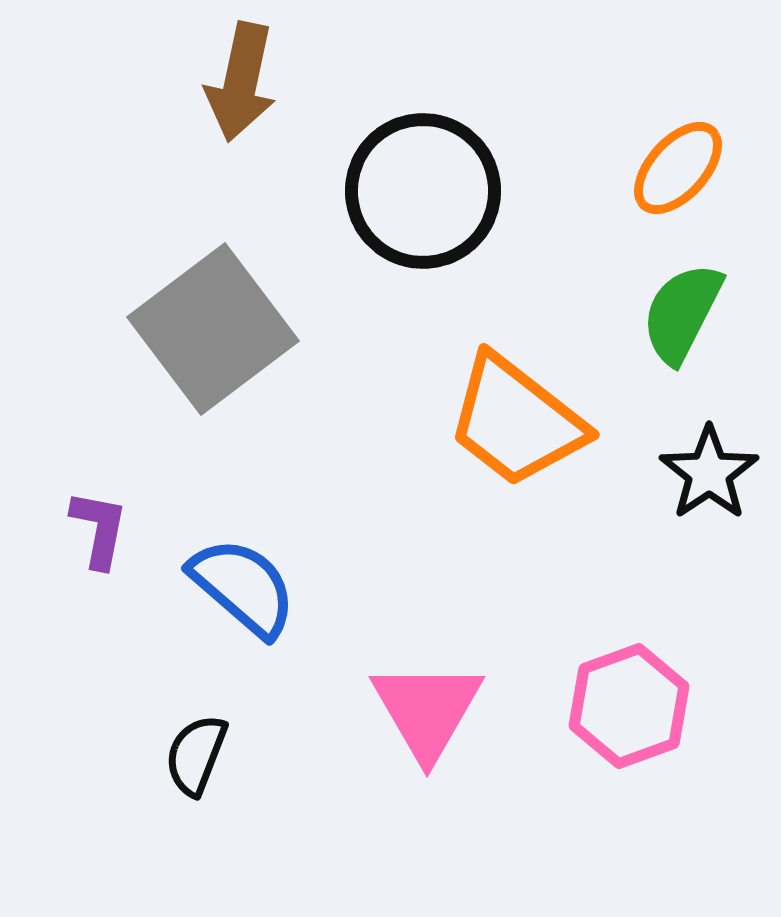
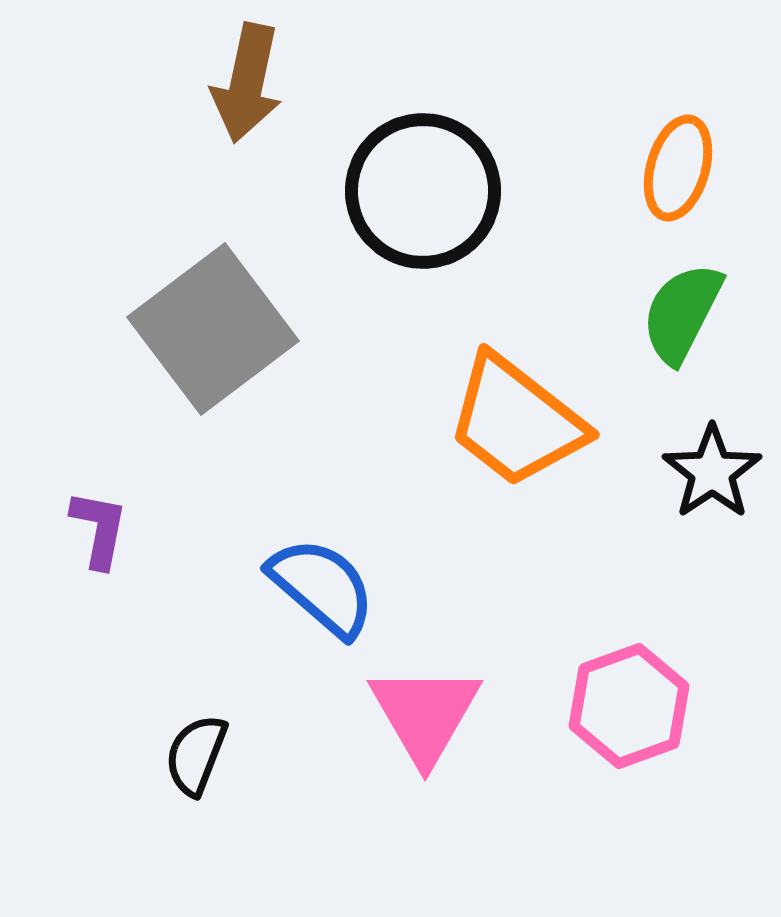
brown arrow: moved 6 px right, 1 px down
orange ellipse: rotated 26 degrees counterclockwise
black star: moved 3 px right, 1 px up
blue semicircle: moved 79 px right
pink triangle: moved 2 px left, 4 px down
